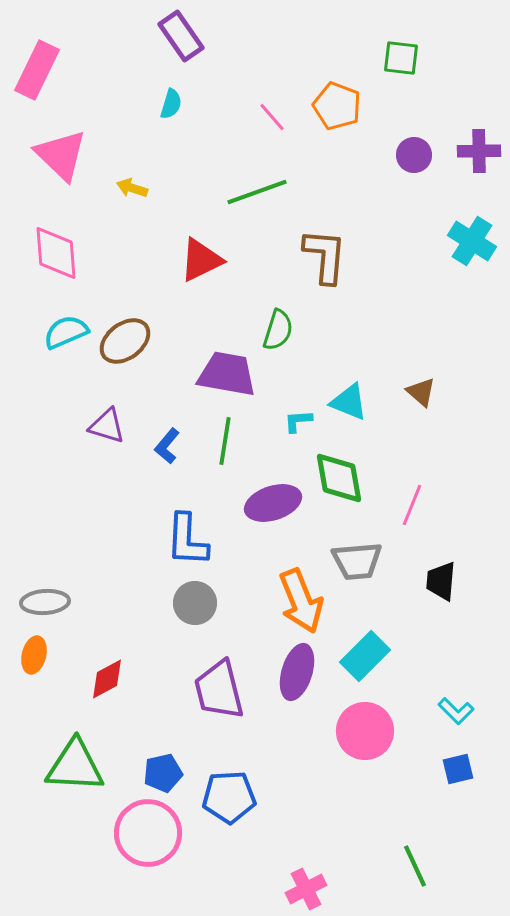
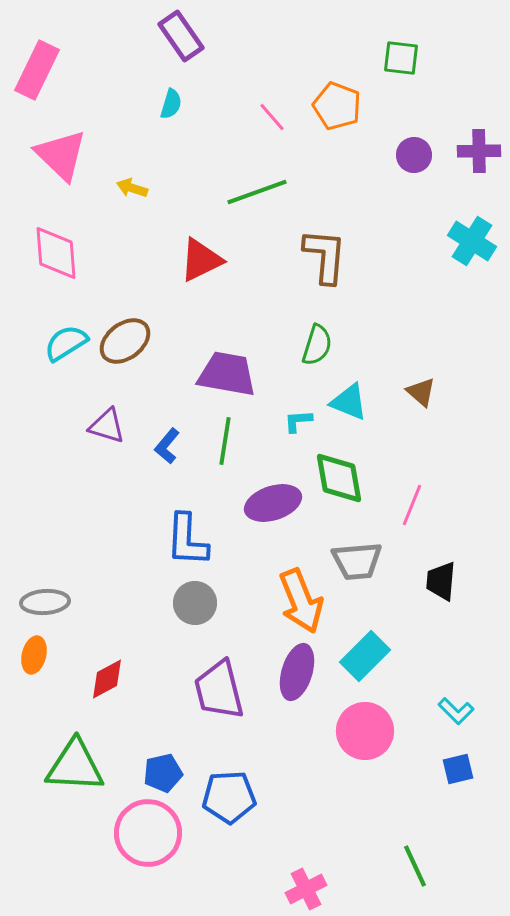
green semicircle at (278, 330): moved 39 px right, 15 px down
cyan semicircle at (66, 332): moved 11 px down; rotated 9 degrees counterclockwise
